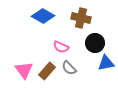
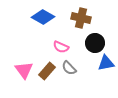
blue diamond: moved 1 px down
